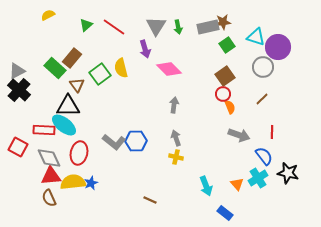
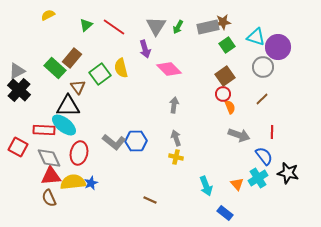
green arrow at (178, 27): rotated 40 degrees clockwise
brown triangle at (77, 85): moved 1 px right, 2 px down
